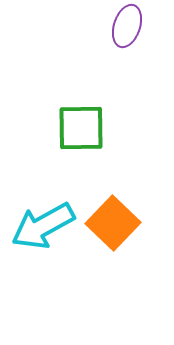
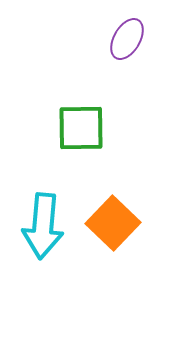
purple ellipse: moved 13 px down; rotated 12 degrees clockwise
cyan arrow: rotated 56 degrees counterclockwise
